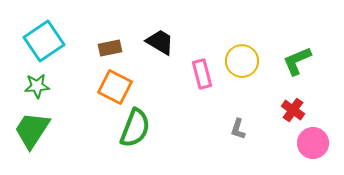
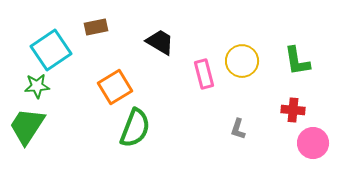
cyan square: moved 7 px right, 9 px down
brown rectangle: moved 14 px left, 21 px up
green L-shape: rotated 76 degrees counterclockwise
pink rectangle: moved 2 px right
orange square: rotated 32 degrees clockwise
red cross: rotated 30 degrees counterclockwise
green trapezoid: moved 5 px left, 4 px up
